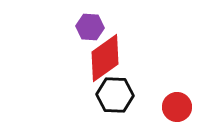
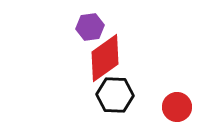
purple hexagon: rotated 12 degrees counterclockwise
